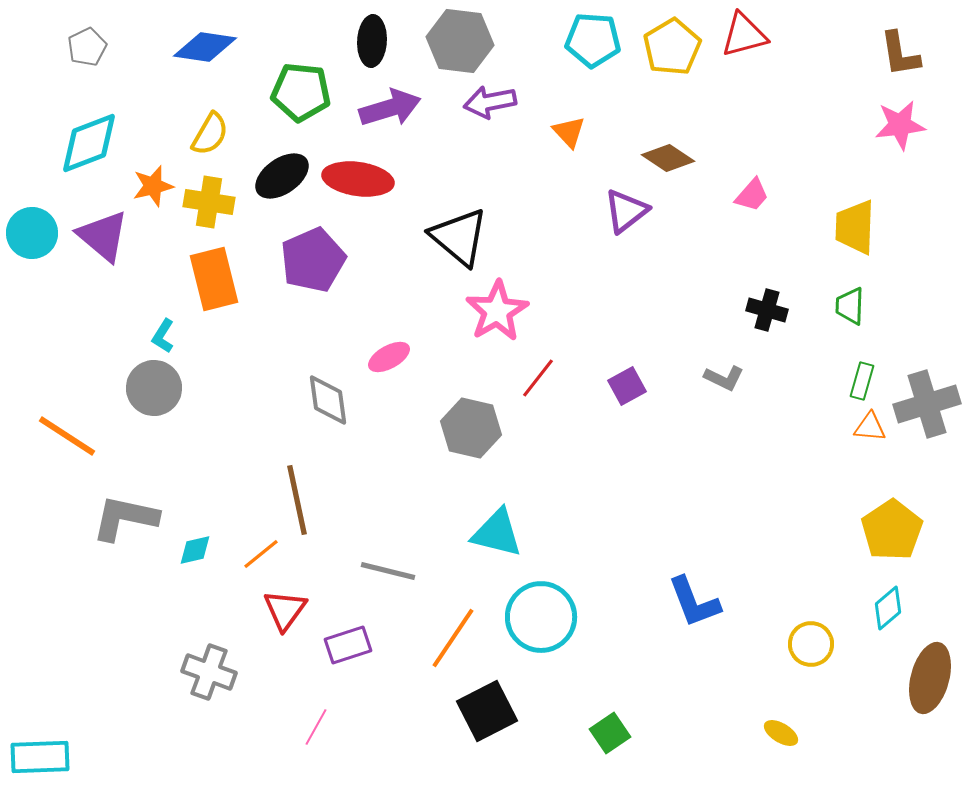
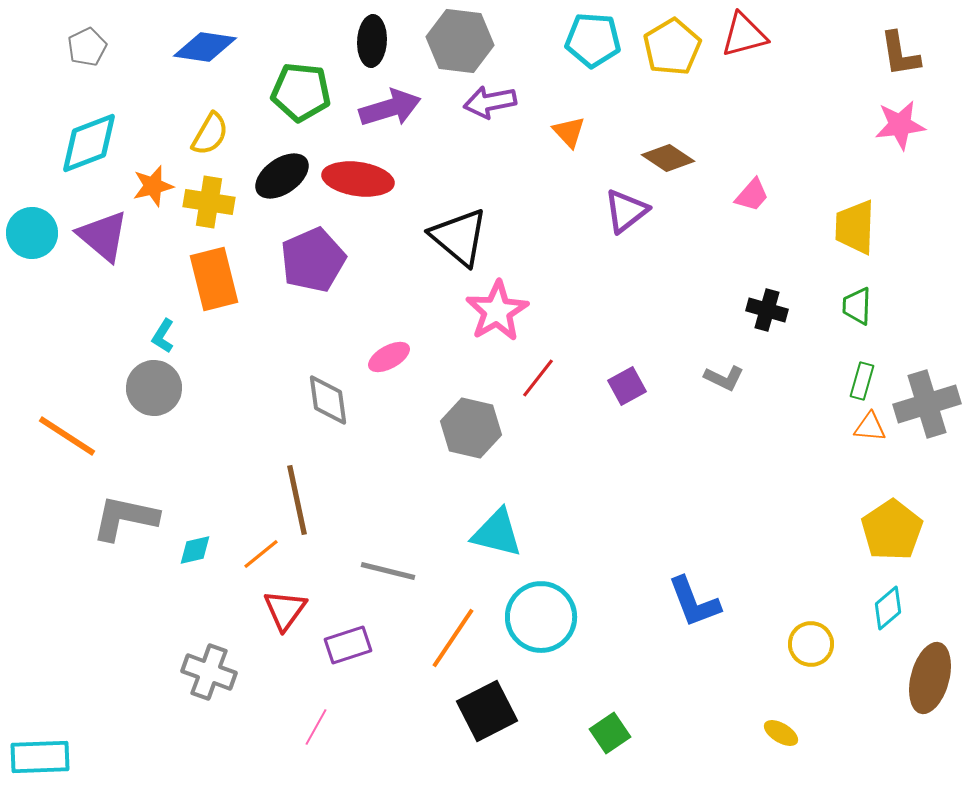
green trapezoid at (850, 306): moved 7 px right
